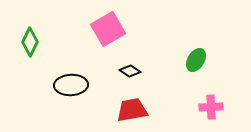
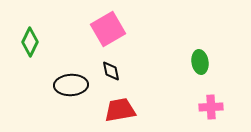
green ellipse: moved 4 px right, 2 px down; rotated 40 degrees counterclockwise
black diamond: moved 19 px left; rotated 45 degrees clockwise
red trapezoid: moved 12 px left
